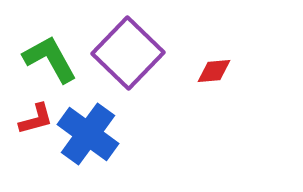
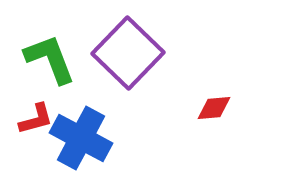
green L-shape: rotated 8 degrees clockwise
red diamond: moved 37 px down
blue cross: moved 7 px left, 4 px down; rotated 8 degrees counterclockwise
